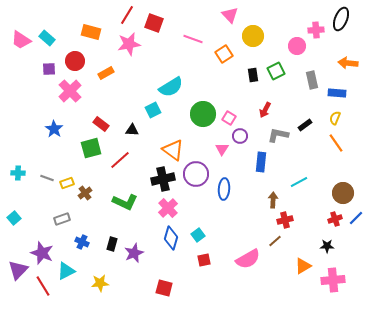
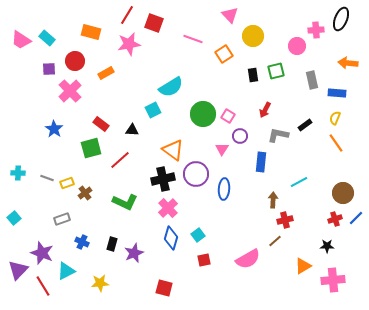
green square at (276, 71): rotated 12 degrees clockwise
pink square at (229, 118): moved 1 px left, 2 px up
